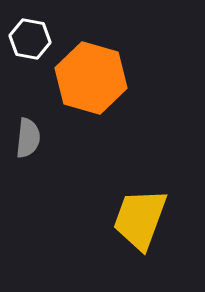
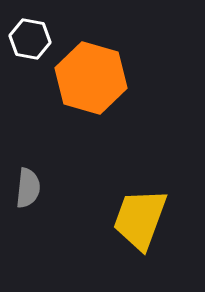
gray semicircle: moved 50 px down
